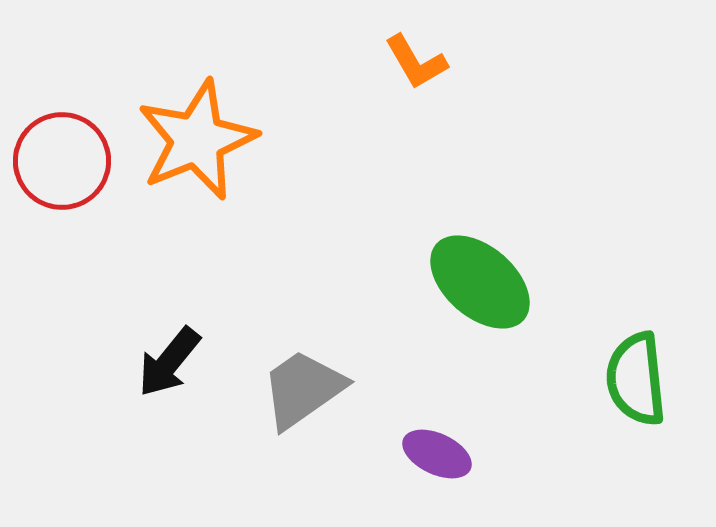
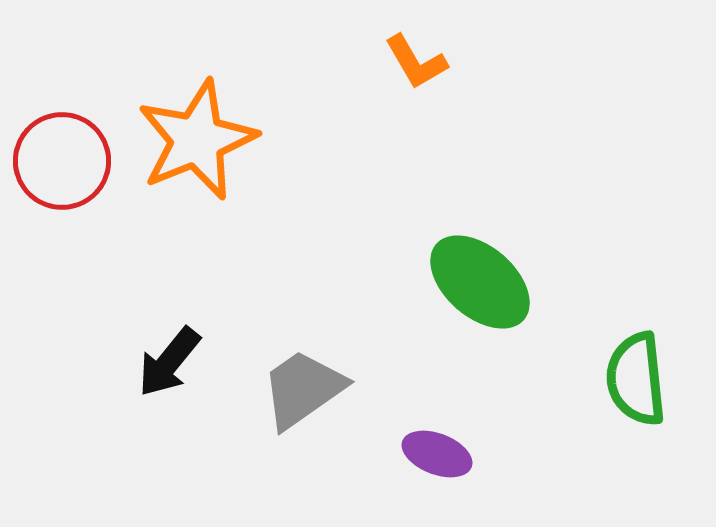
purple ellipse: rotated 4 degrees counterclockwise
